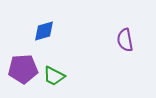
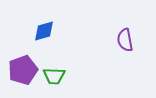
purple pentagon: moved 1 px down; rotated 16 degrees counterclockwise
green trapezoid: rotated 25 degrees counterclockwise
